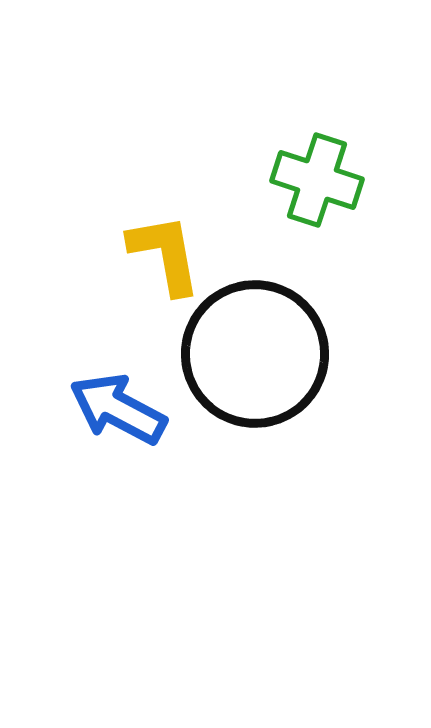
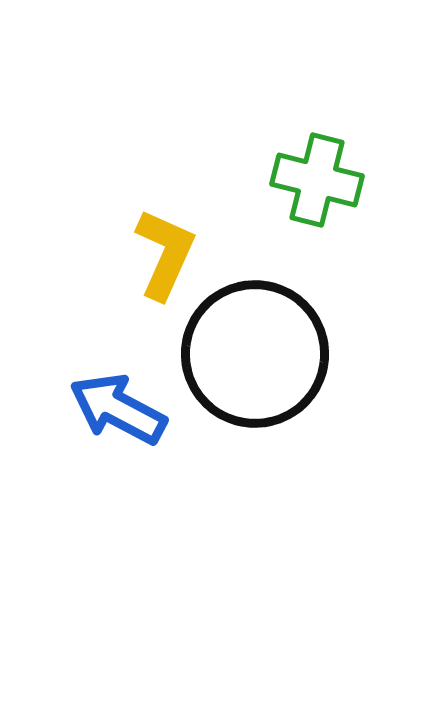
green cross: rotated 4 degrees counterclockwise
yellow L-shape: rotated 34 degrees clockwise
